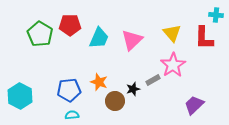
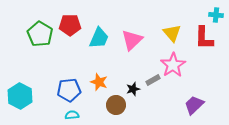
brown circle: moved 1 px right, 4 px down
